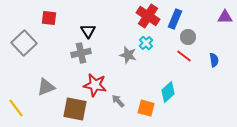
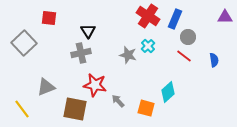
cyan cross: moved 2 px right, 3 px down
yellow line: moved 6 px right, 1 px down
